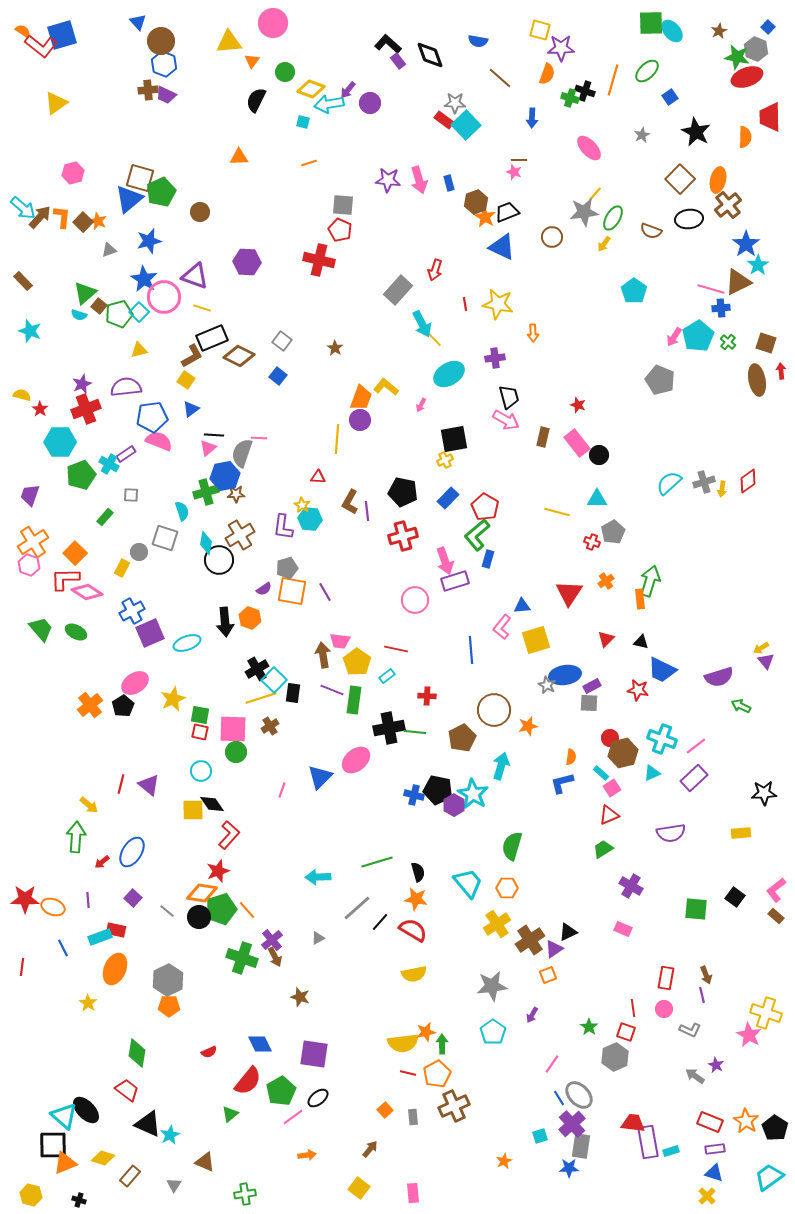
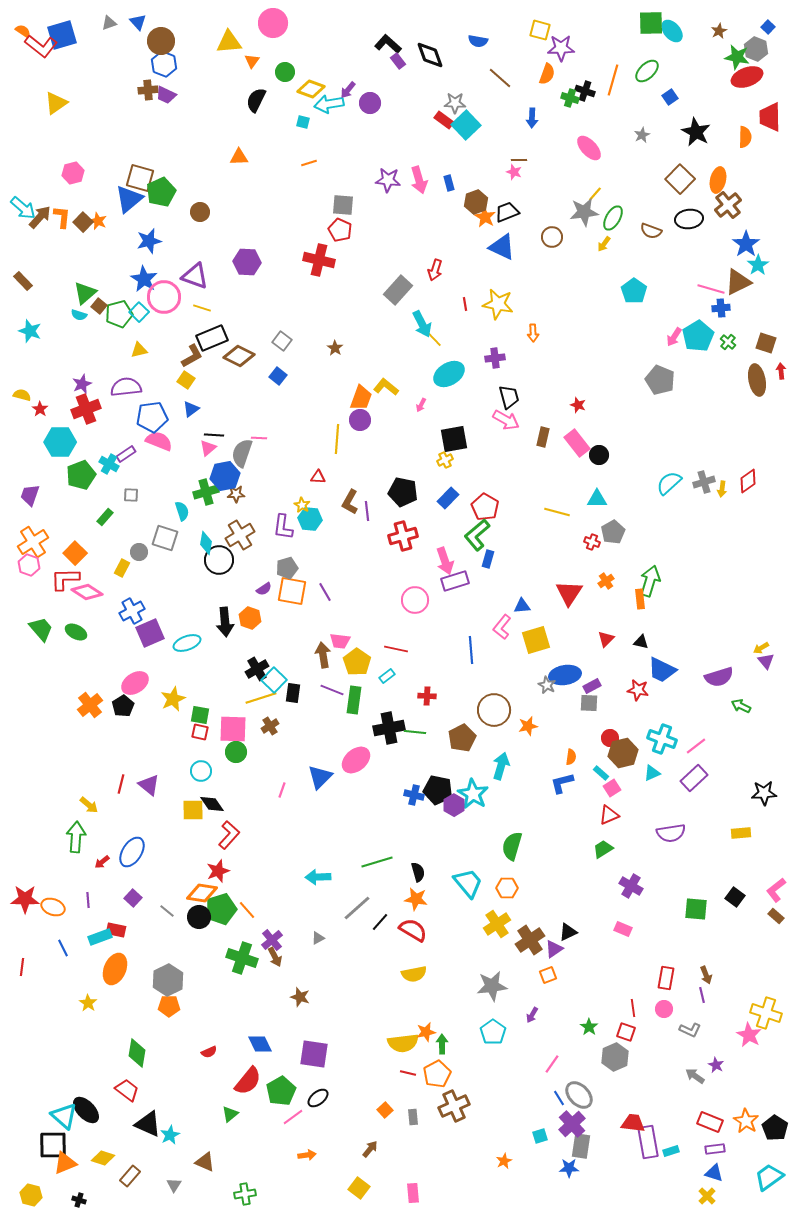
gray triangle at (109, 250): moved 227 px up
